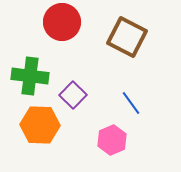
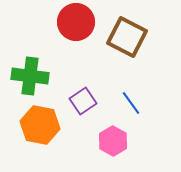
red circle: moved 14 px right
purple square: moved 10 px right, 6 px down; rotated 12 degrees clockwise
orange hexagon: rotated 9 degrees clockwise
pink hexagon: moved 1 px right, 1 px down; rotated 8 degrees counterclockwise
